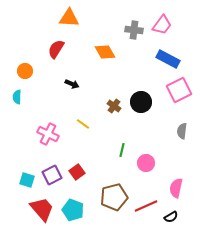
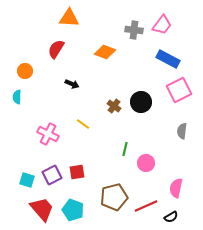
orange diamond: rotated 40 degrees counterclockwise
green line: moved 3 px right, 1 px up
red square: rotated 28 degrees clockwise
